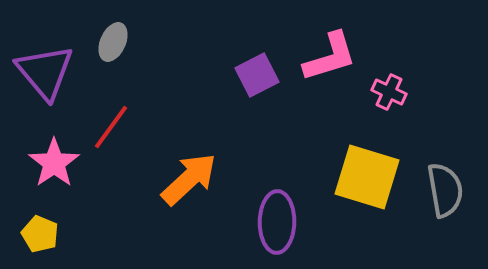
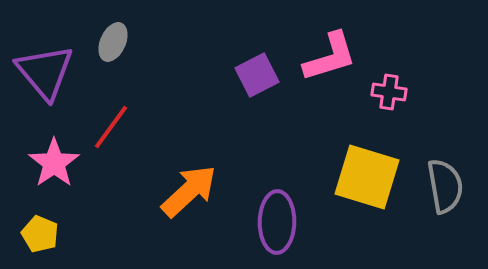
pink cross: rotated 16 degrees counterclockwise
orange arrow: moved 12 px down
gray semicircle: moved 4 px up
